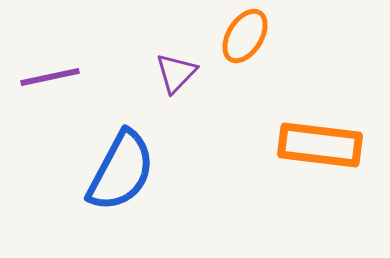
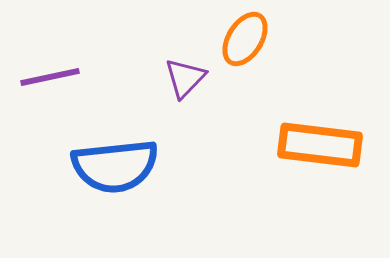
orange ellipse: moved 3 px down
purple triangle: moved 9 px right, 5 px down
blue semicircle: moved 6 px left, 5 px up; rotated 56 degrees clockwise
